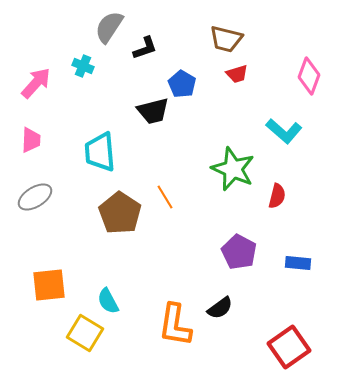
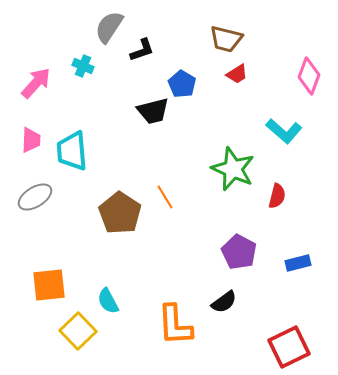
black L-shape: moved 3 px left, 2 px down
red trapezoid: rotated 15 degrees counterclockwise
cyan trapezoid: moved 28 px left, 1 px up
blue rectangle: rotated 20 degrees counterclockwise
black semicircle: moved 4 px right, 6 px up
orange L-shape: rotated 12 degrees counterclockwise
yellow square: moved 7 px left, 2 px up; rotated 15 degrees clockwise
red square: rotated 9 degrees clockwise
